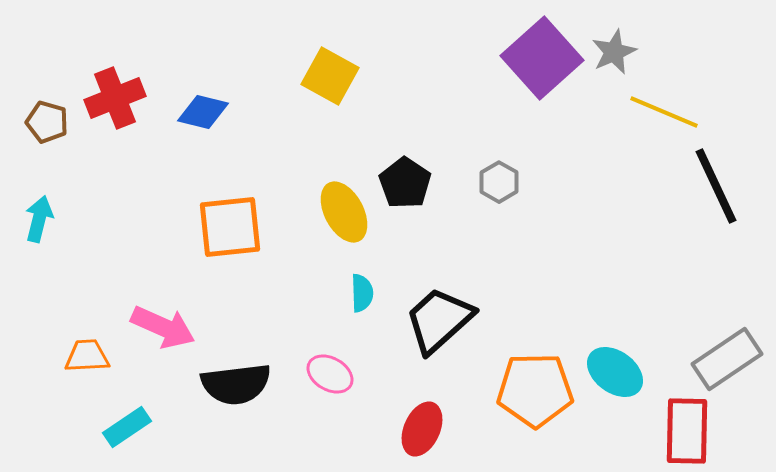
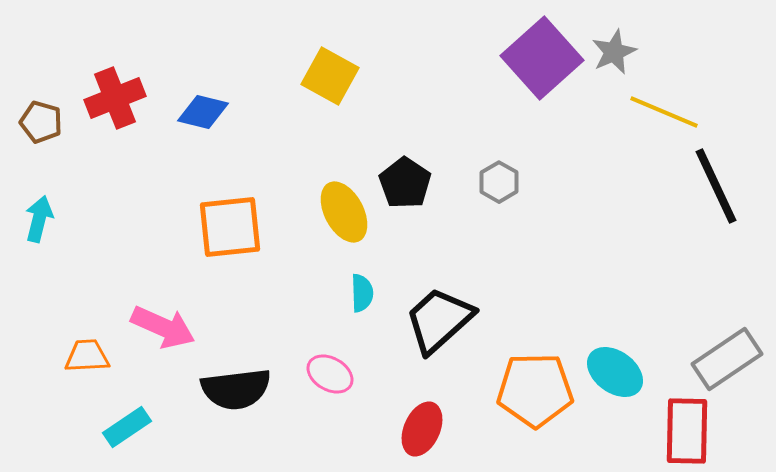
brown pentagon: moved 6 px left
black semicircle: moved 5 px down
